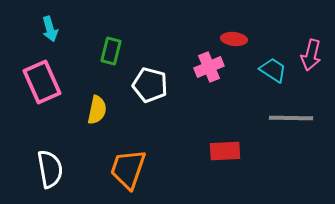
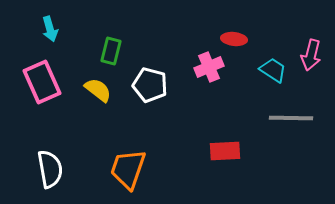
yellow semicircle: moved 1 px right, 20 px up; rotated 64 degrees counterclockwise
